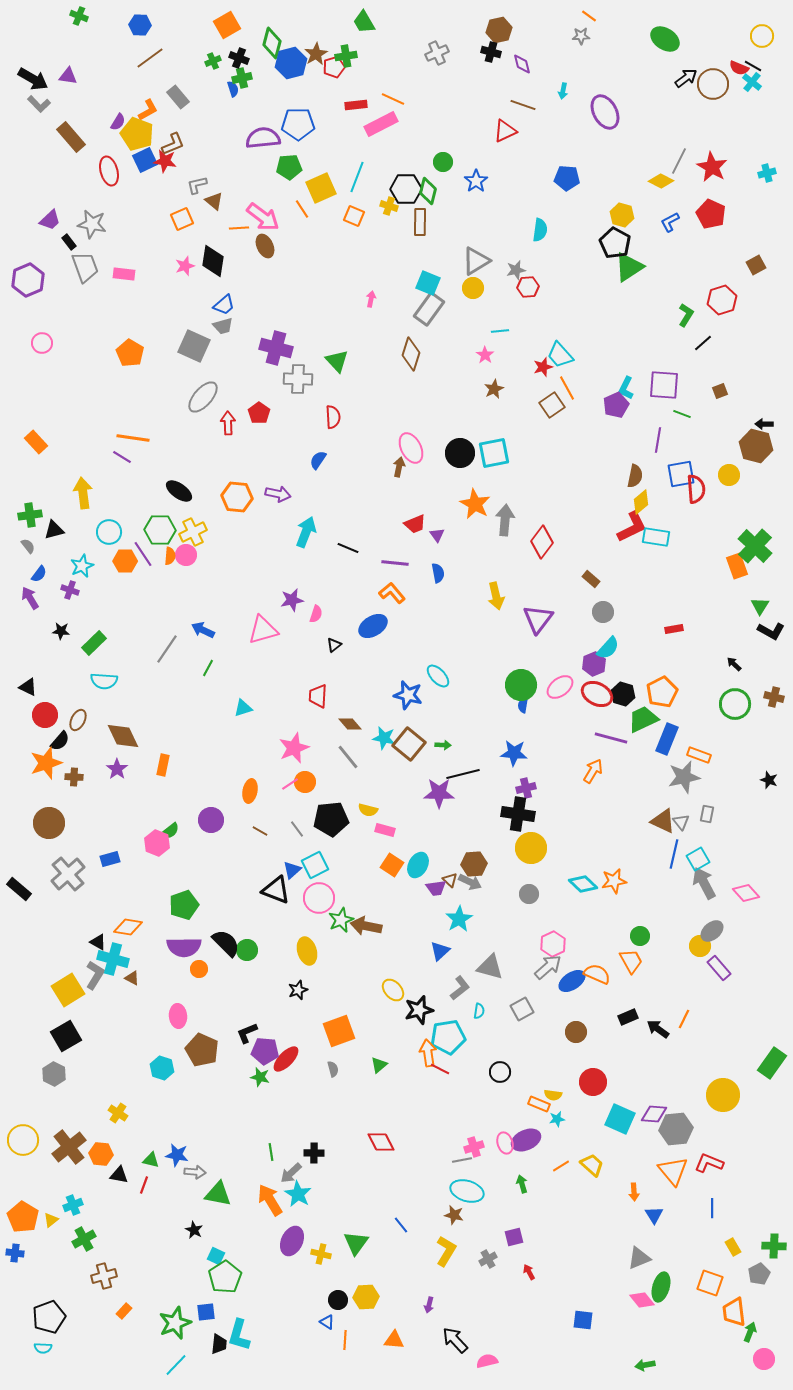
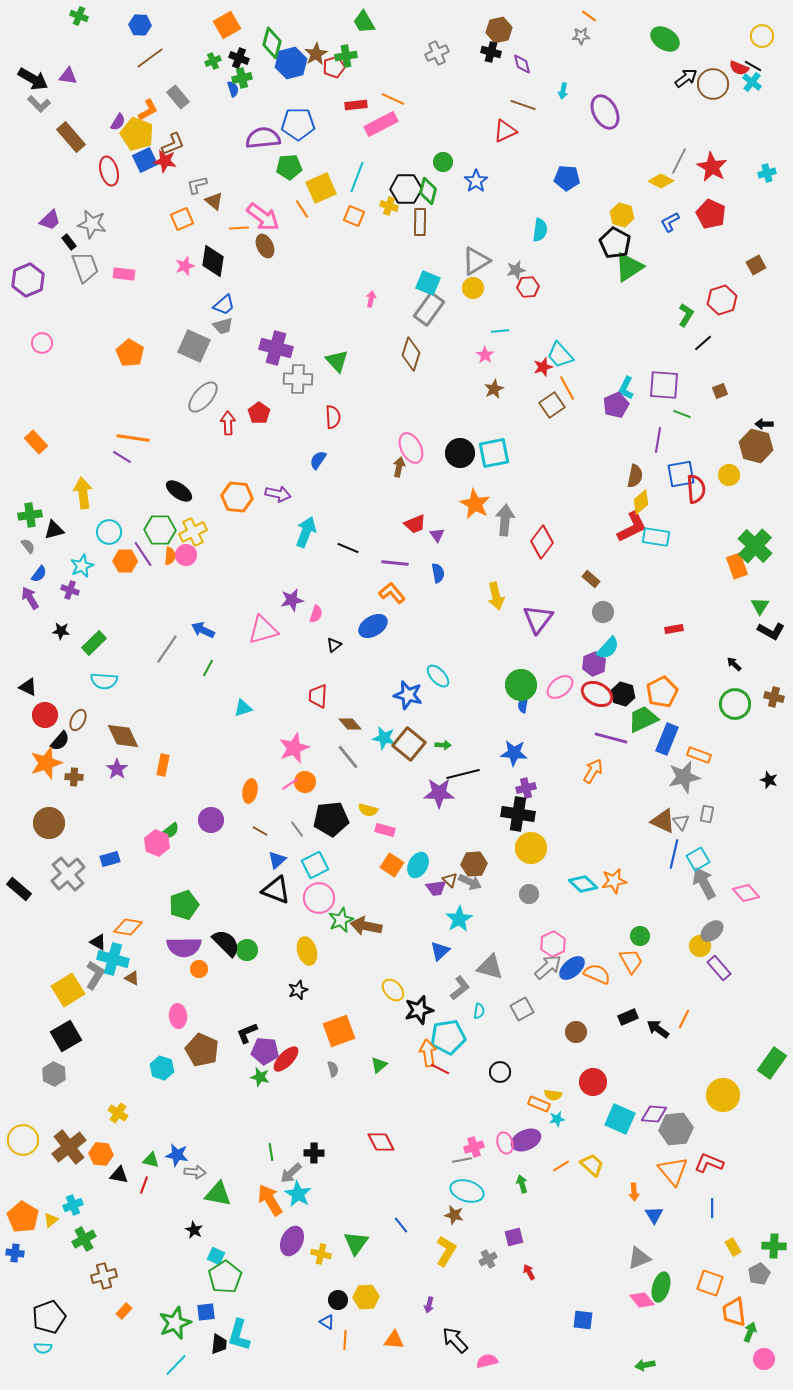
blue triangle at (292, 870): moved 15 px left, 10 px up
blue ellipse at (572, 981): moved 13 px up; rotated 8 degrees counterclockwise
